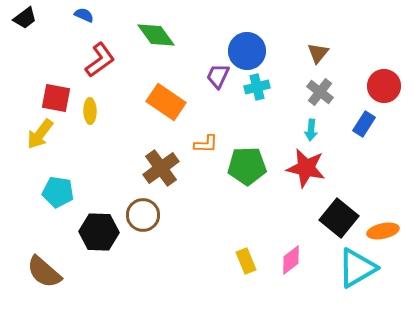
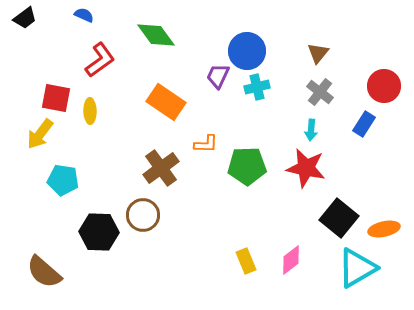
cyan pentagon: moved 5 px right, 12 px up
orange ellipse: moved 1 px right, 2 px up
